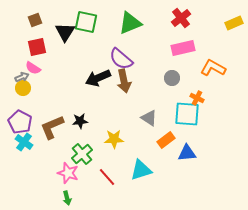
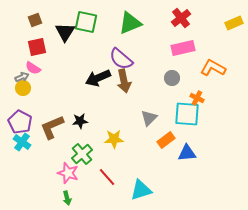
gray triangle: rotated 42 degrees clockwise
cyan cross: moved 2 px left
cyan triangle: moved 20 px down
